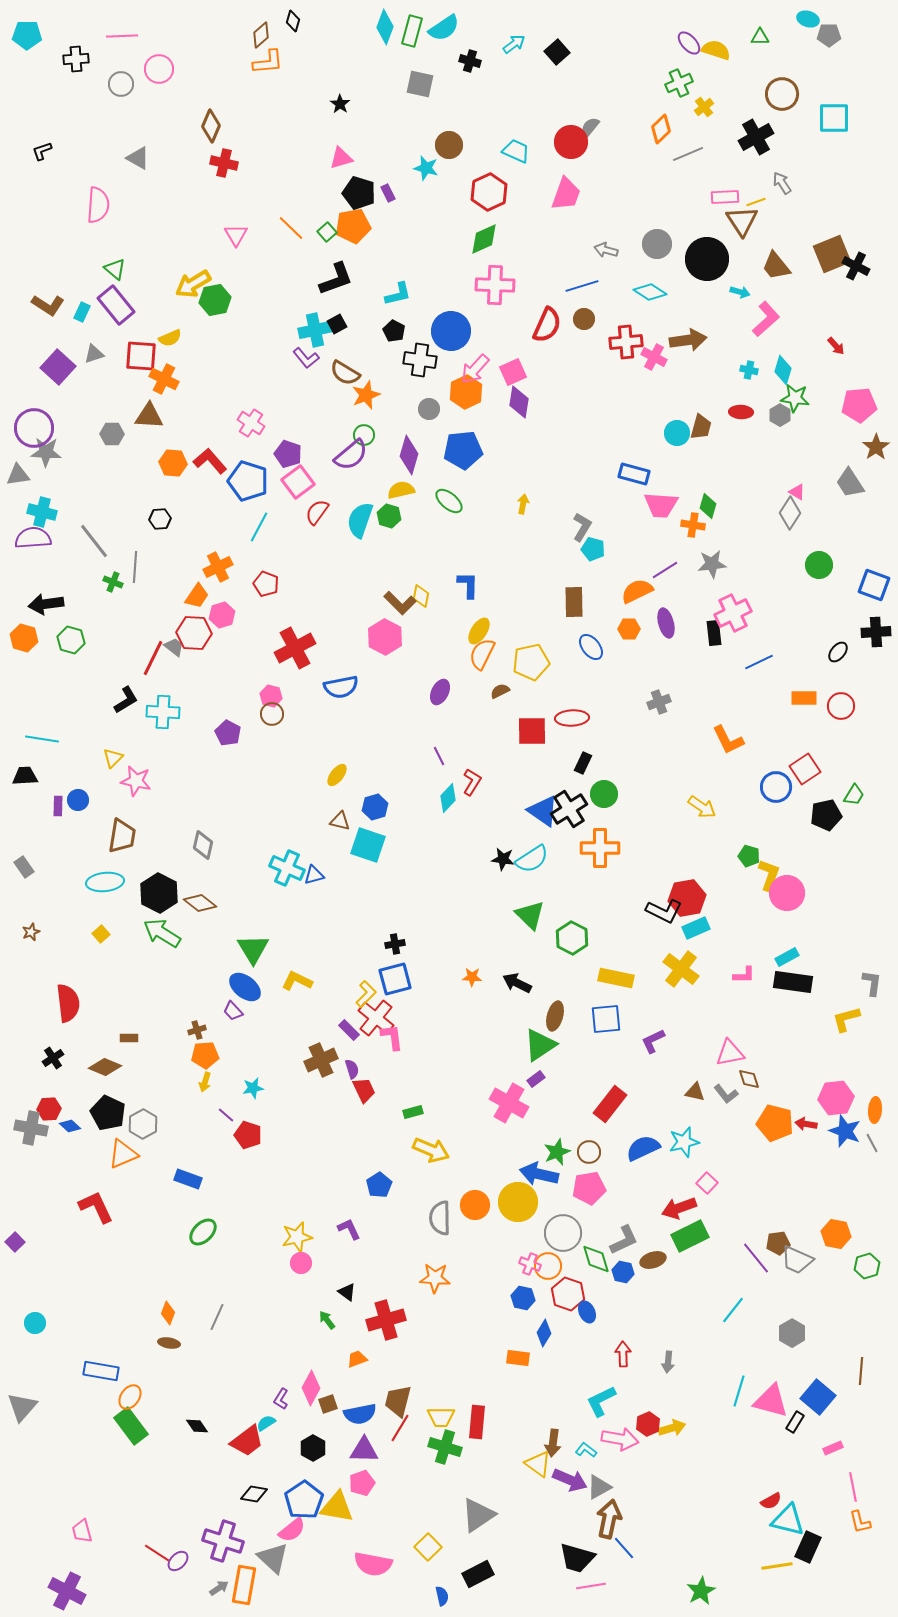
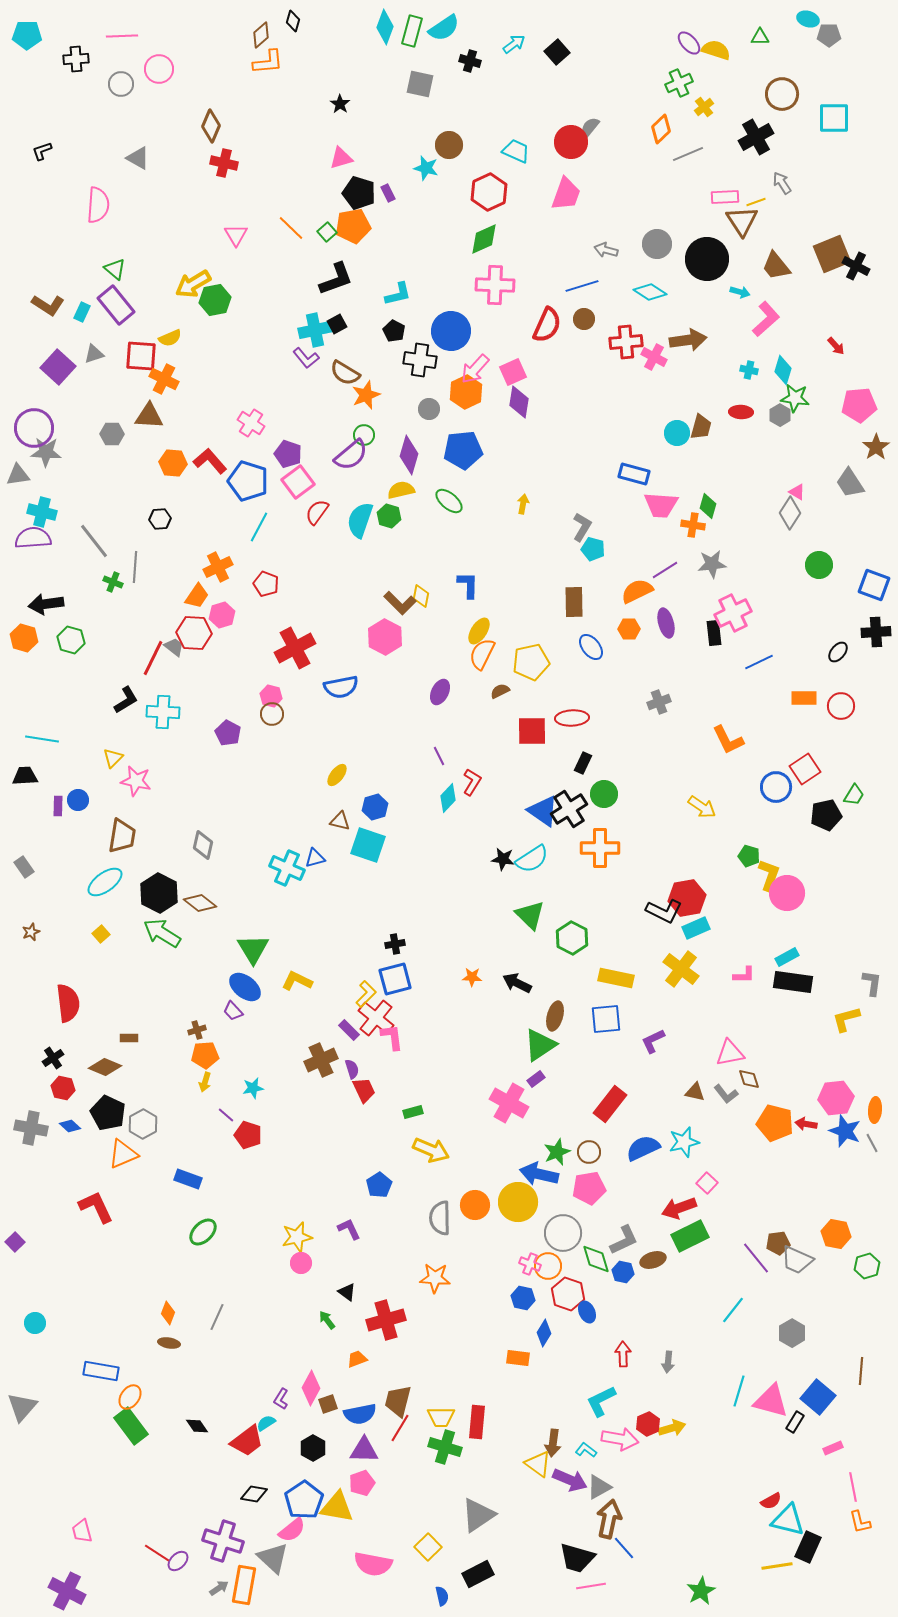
blue triangle at (314, 875): moved 1 px right, 17 px up
cyan ellipse at (105, 882): rotated 30 degrees counterclockwise
red hexagon at (49, 1109): moved 14 px right, 21 px up; rotated 15 degrees clockwise
